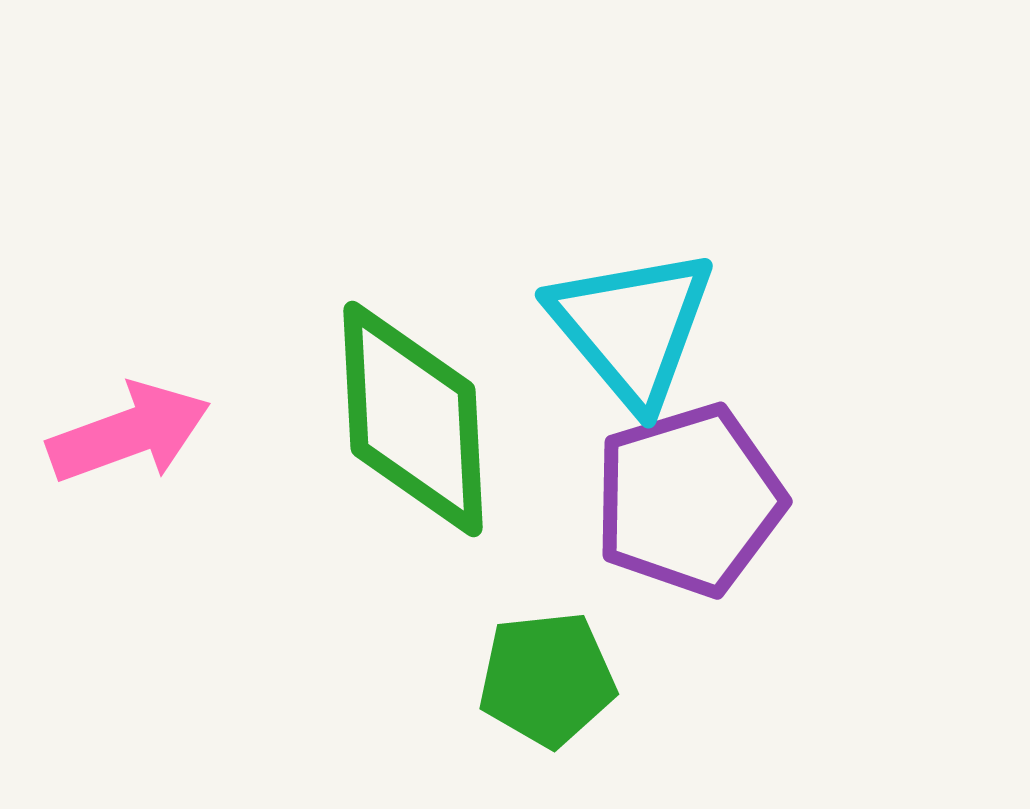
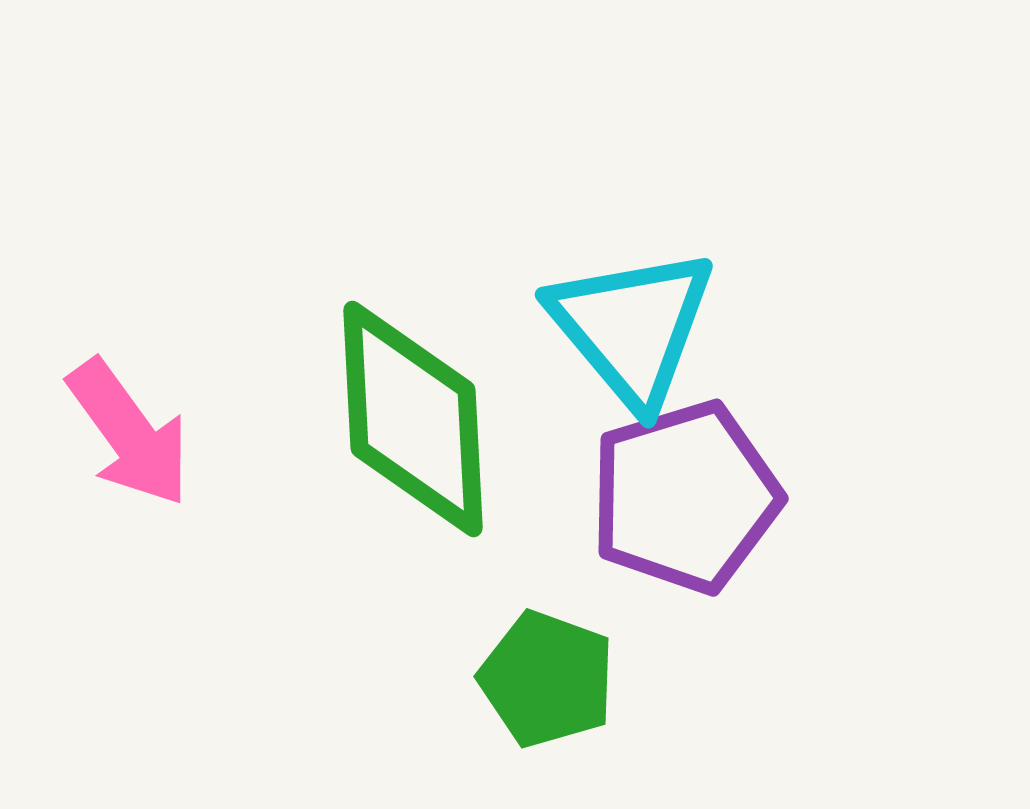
pink arrow: rotated 74 degrees clockwise
purple pentagon: moved 4 px left, 3 px up
green pentagon: rotated 26 degrees clockwise
